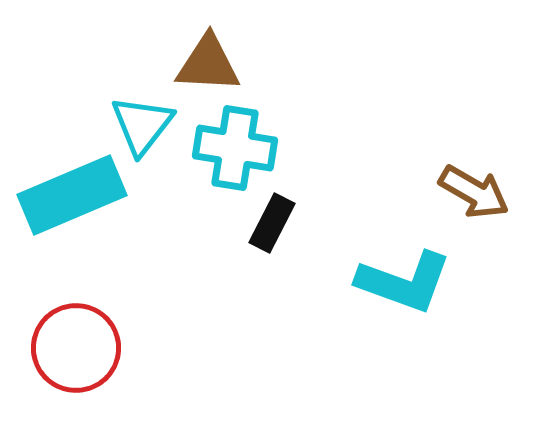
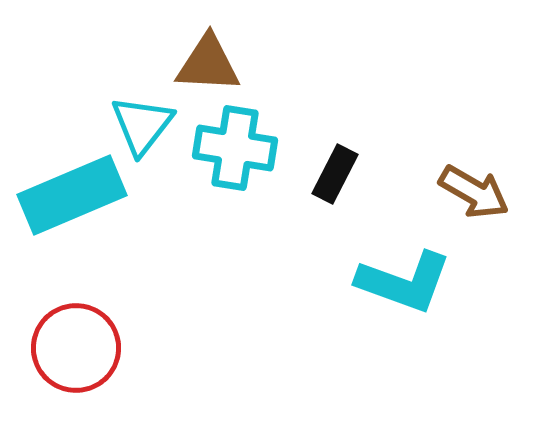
black rectangle: moved 63 px right, 49 px up
